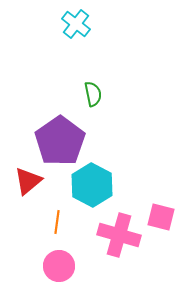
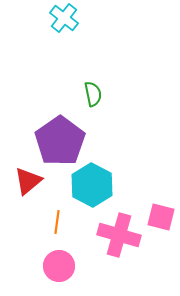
cyan cross: moved 12 px left, 6 px up
